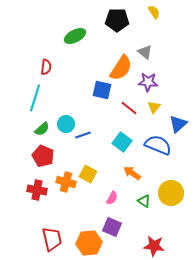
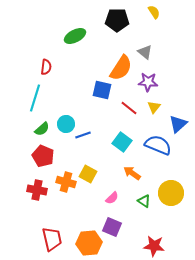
pink semicircle: rotated 16 degrees clockwise
